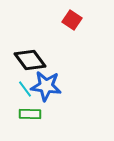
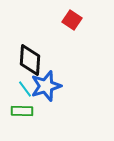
black diamond: rotated 40 degrees clockwise
blue star: rotated 24 degrees counterclockwise
green rectangle: moved 8 px left, 3 px up
